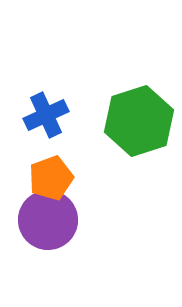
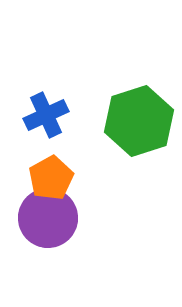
orange pentagon: rotated 9 degrees counterclockwise
purple circle: moved 2 px up
